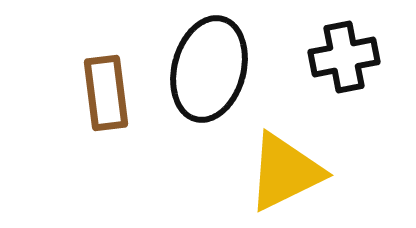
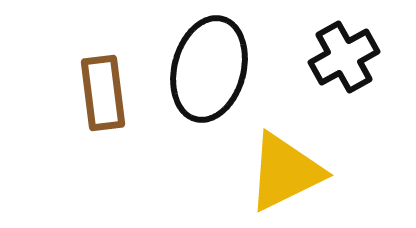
black cross: rotated 18 degrees counterclockwise
brown rectangle: moved 3 px left
